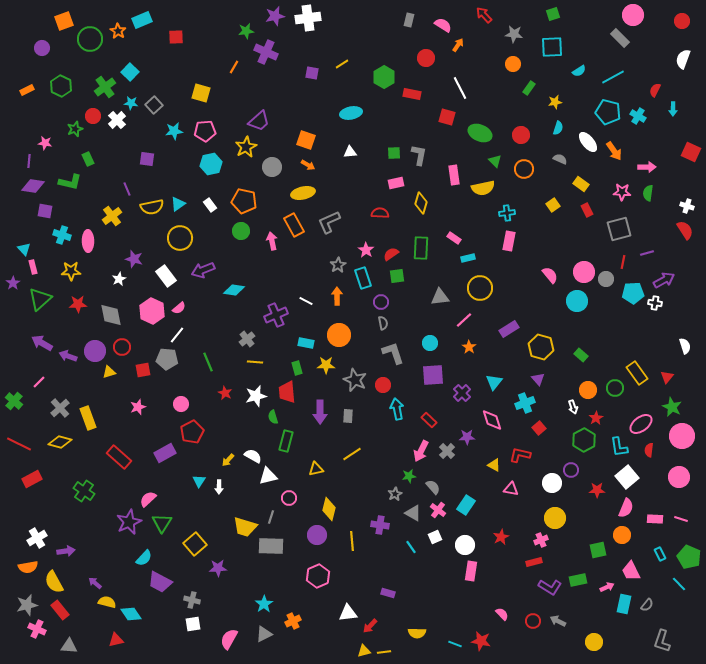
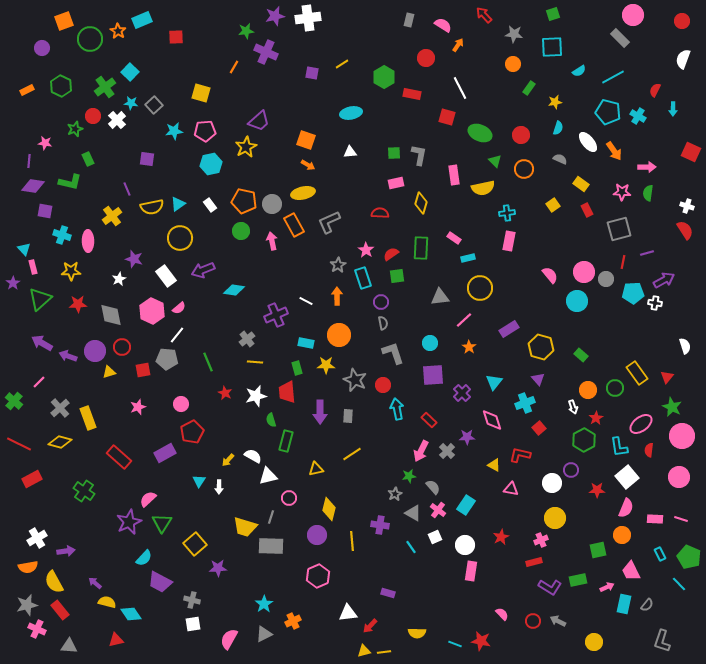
gray circle at (272, 167): moved 37 px down
green semicircle at (273, 417): moved 2 px left, 3 px down
